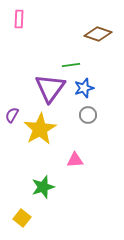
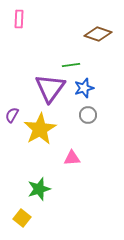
pink triangle: moved 3 px left, 2 px up
green star: moved 4 px left, 2 px down
